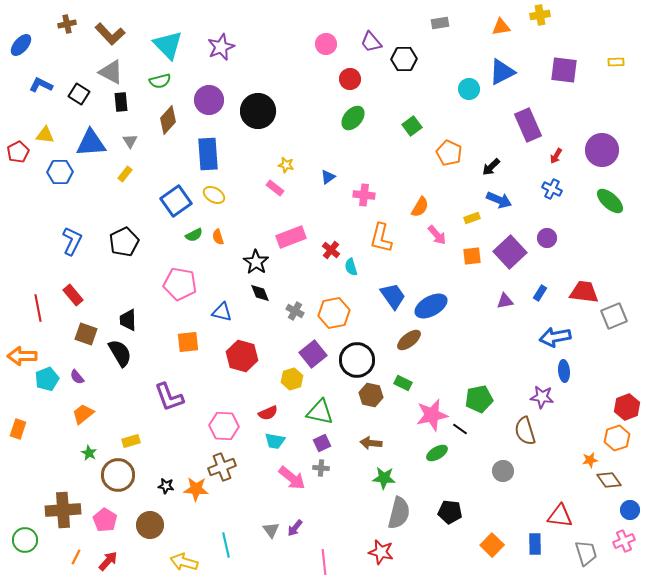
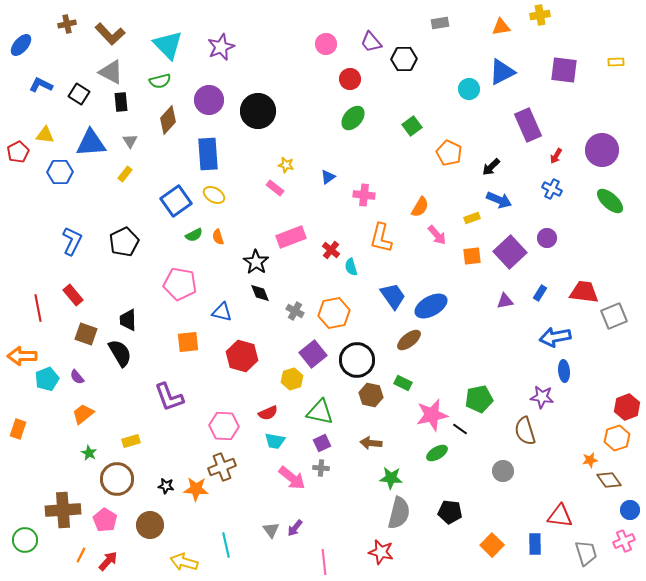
brown circle at (118, 475): moved 1 px left, 4 px down
green star at (384, 478): moved 7 px right
orange line at (76, 557): moved 5 px right, 2 px up
